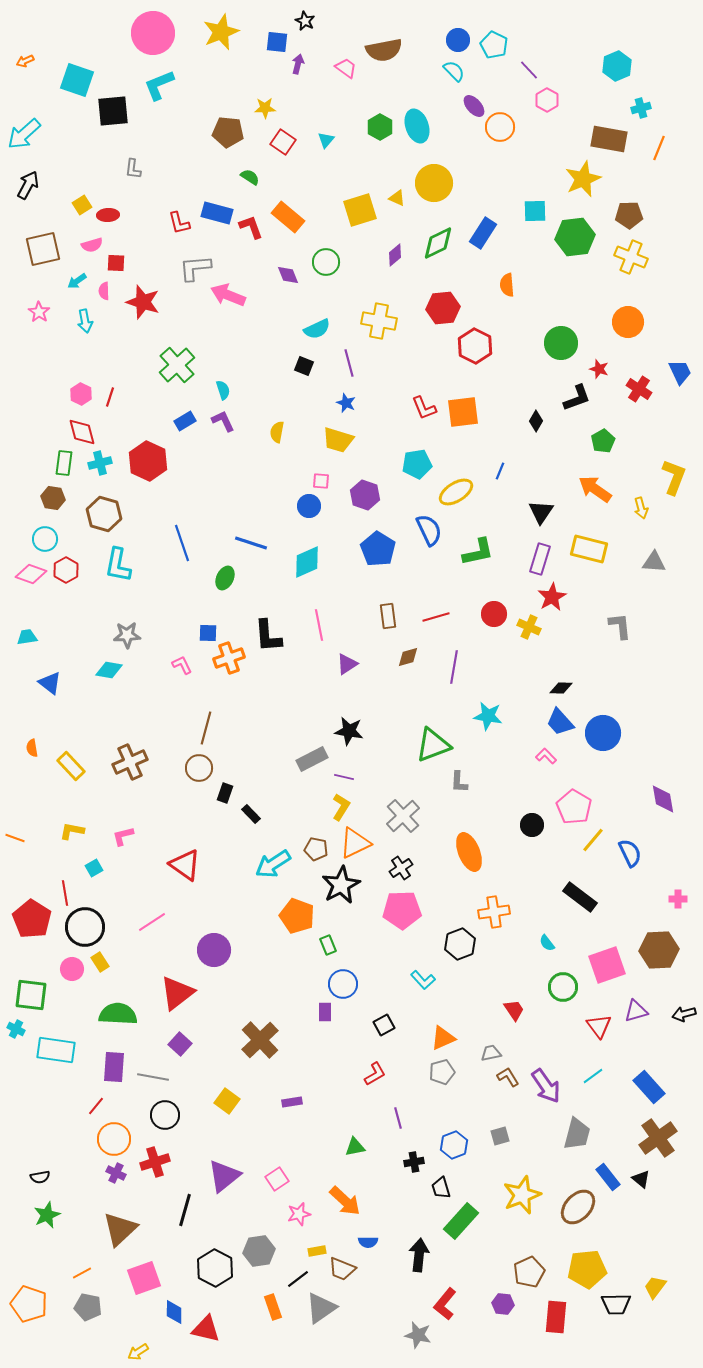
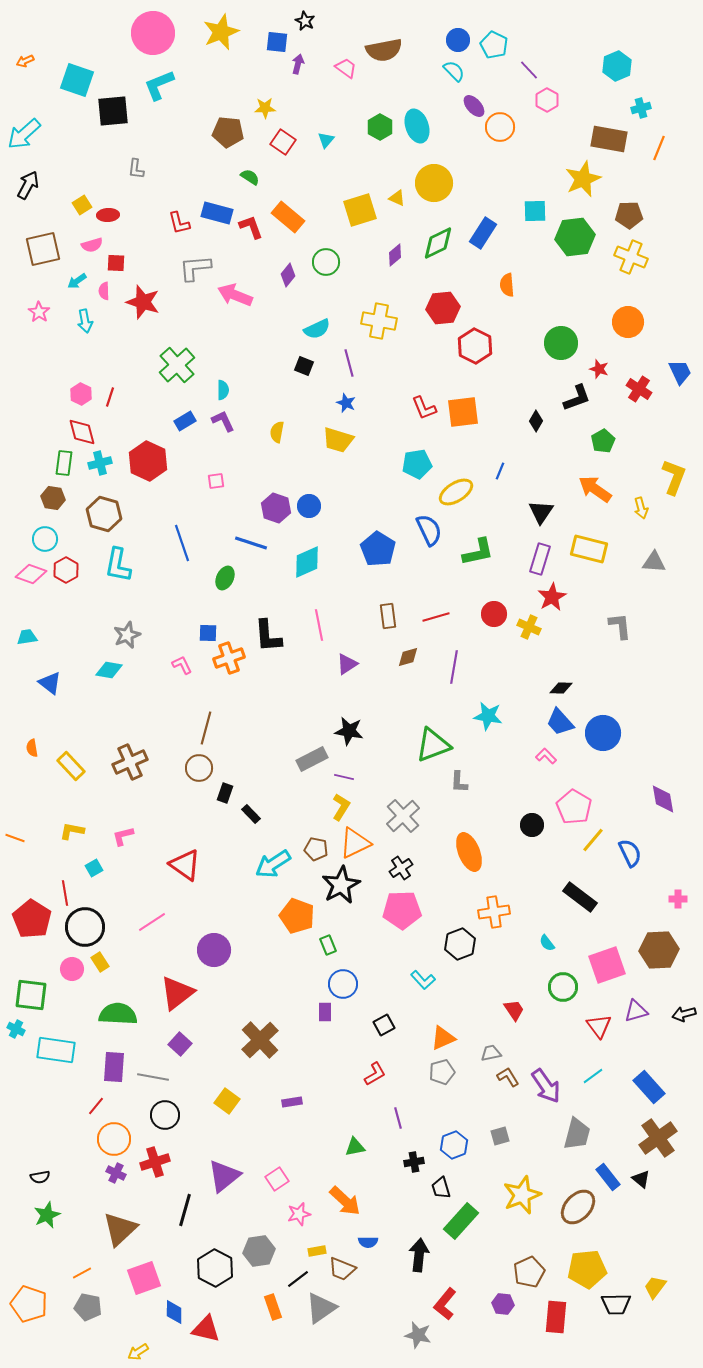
gray L-shape at (133, 169): moved 3 px right
purple diamond at (288, 275): rotated 60 degrees clockwise
pink arrow at (228, 295): moved 7 px right
cyan semicircle at (223, 390): rotated 18 degrees clockwise
pink square at (321, 481): moved 105 px left; rotated 12 degrees counterclockwise
purple hexagon at (365, 495): moved 89 px left, 13 px down
gray star at (127, 635): rotated 20 degrees counterclockwise
